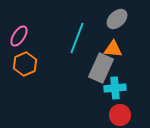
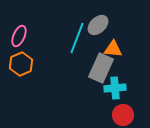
gray ellipse: moved 19 px left, 6 px down
pink ellipse: rotated 10 degrees counterclockwise
orange hexagon: moved 4 px left
red circle: moved 3 px right
